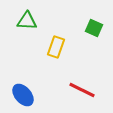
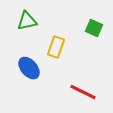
green triangle: rotated 15 degrees counterclockwise
red line: moved 1 px right, 2 px down
blue ellipse: moved 6 px right, 27 px up
